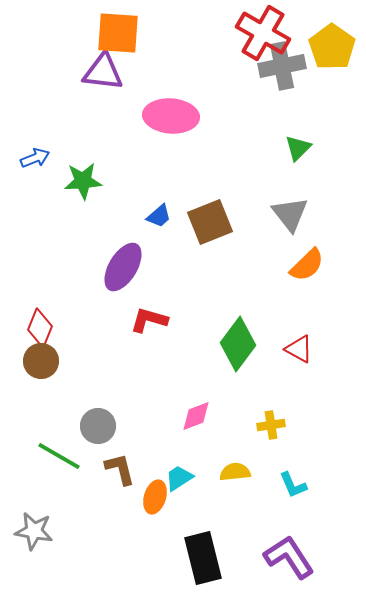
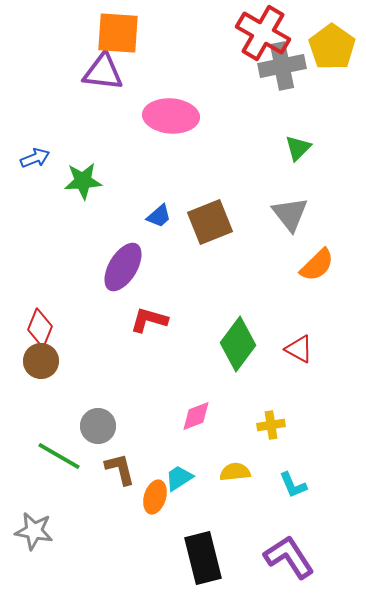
orange semicircle: moved 10 px right
